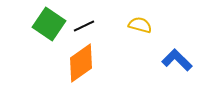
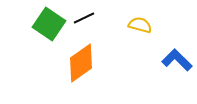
black line: moved 8 px up
